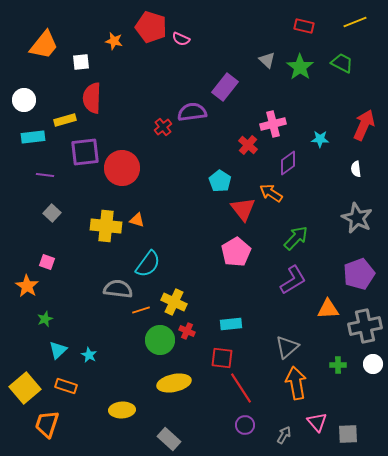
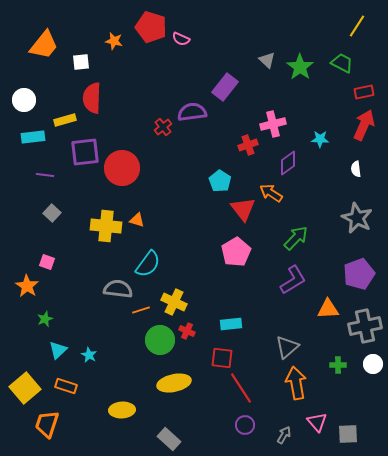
yellow line at (355, 22): moved 2 px right, 4 px down; rotated 35 degrees counterclockwise
red rectangle at (304, 26): moved 60 px right, 66 px down; rotated 24 degrees counterclockwise
red cross at (248, 145): rotated 30 degrees clockwise
